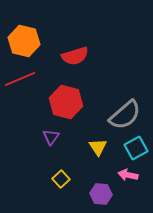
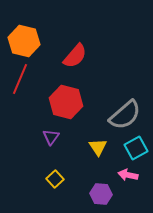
red semicircle: rotated 32 degrees counterclockwise
red line: rotated 44 degrees counterclockwise
yellow square: moved 6 px left
